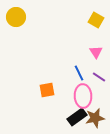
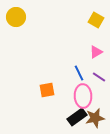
pink triangle: rotated 32 degrees clockwise
